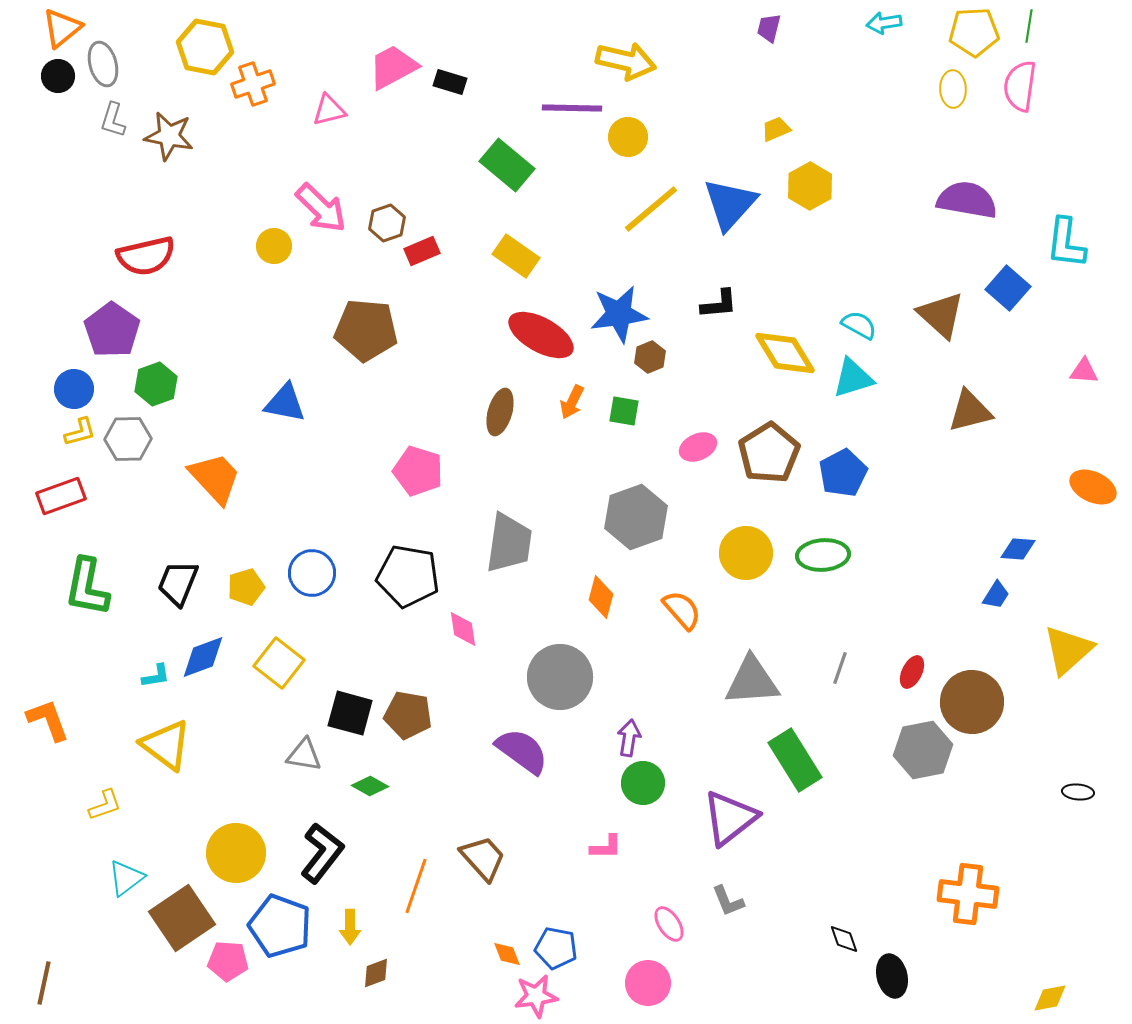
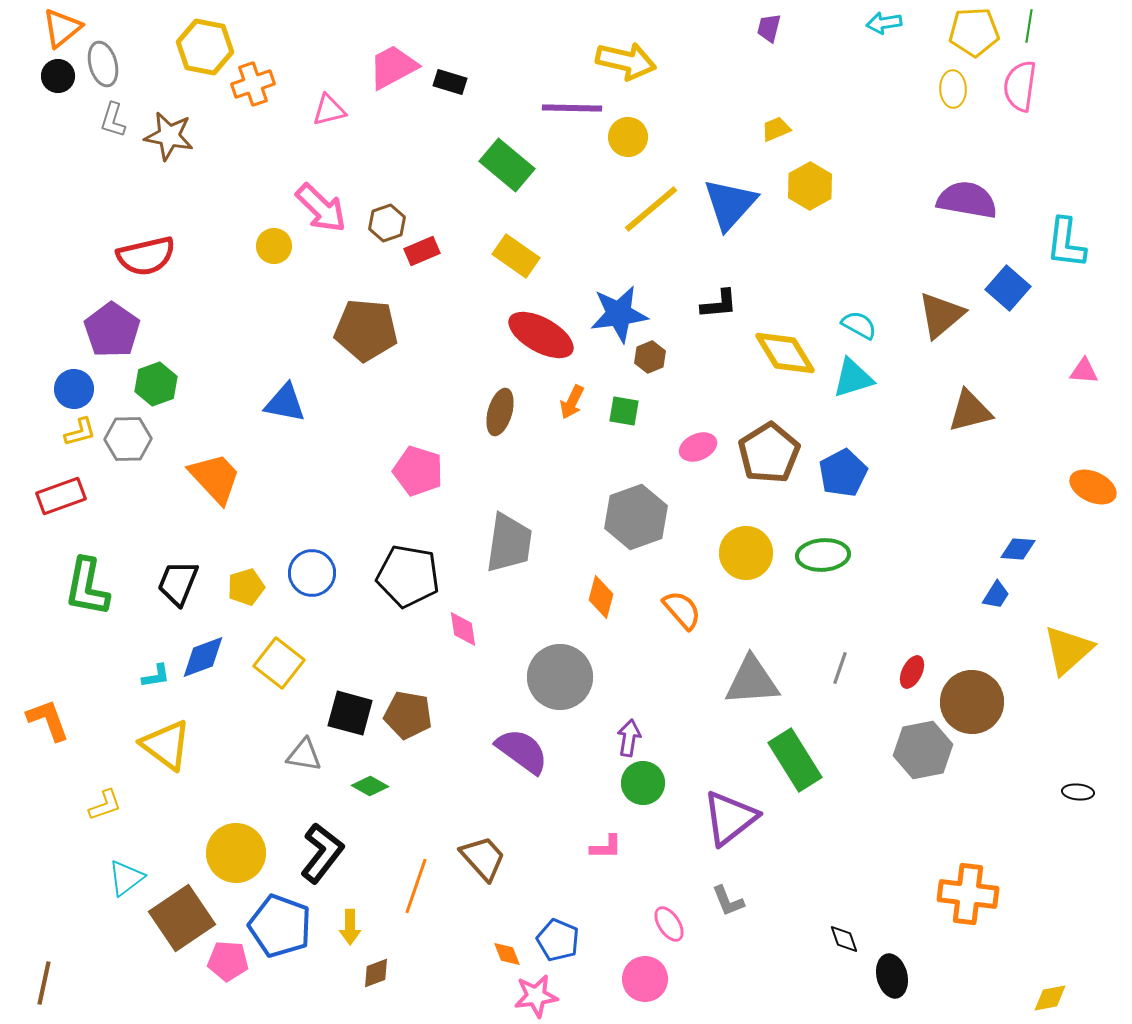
brown triangle at (941, 315): rotated 38 degrees clockwise
blue pentagon at (556, 948): moved 2 px right, 8 px up; rotated 12 degrees clockwise
pink circle at (648, 983): moved 3 px left, 4 px up
